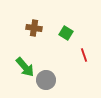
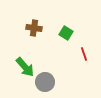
red line: moved 1 px up
gray circle: moved 1 px left, 2 px down
